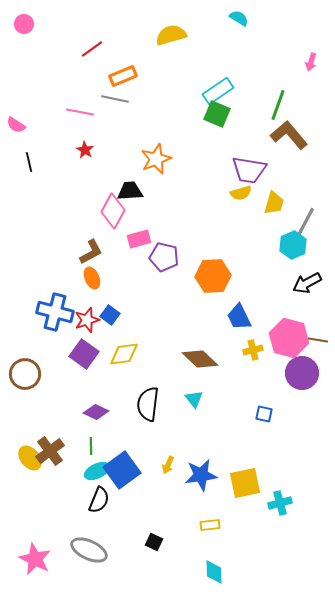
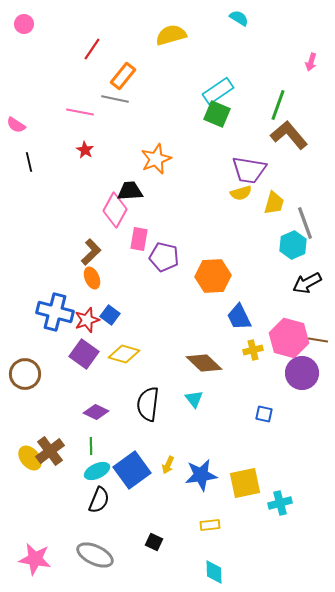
red line at (92, 49): rotated 20 degrees counterclockwise
orange rectangle at (123, 76): rotated 28 degrees counterclockwise
pink diamond at (113, 211): moved 2 px right, 1 px up
gray line at (305, 223): rotated 48 degrees counterclockwise
pink rectangle at (139, 239): rotated 65 degrees counterclockwise
brown L-shape at (91, 252): rotated 16 degrees counterclockwise
yellow diamond at (124, 354): rotated 24 degrees clockwise
brown diamond at (200, 359): moved 4 px right, 4 px down
blue square at (122, 470): moved 10 px right
gray ellipse at (89, 550): moved 6 px right, 5 px down
pink star at (35, 559): rotated 16 degrees counterclockwise
